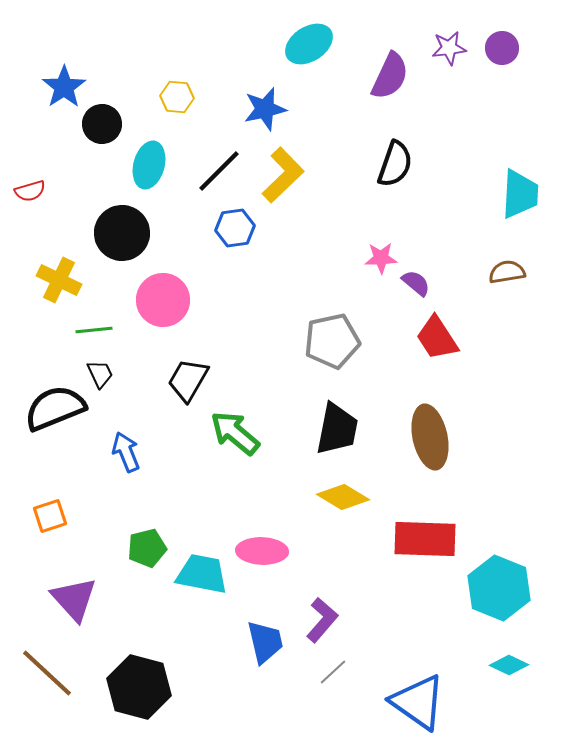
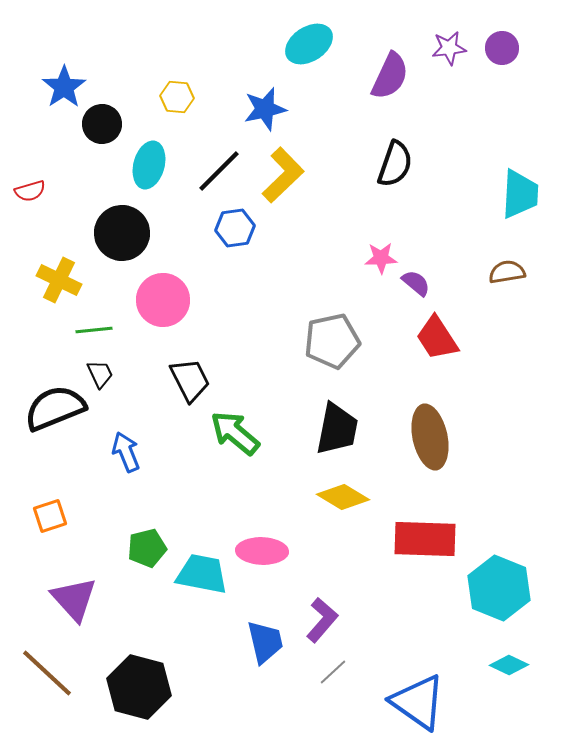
black trapezoid at (188, 380): moved 2 px right; rotated 123 degrees clockwise
